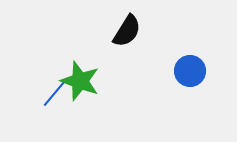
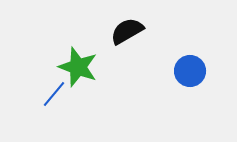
black semicircle: rotated 152 degrees counterclockwise
green star: moved 2 px left, 14 px up
